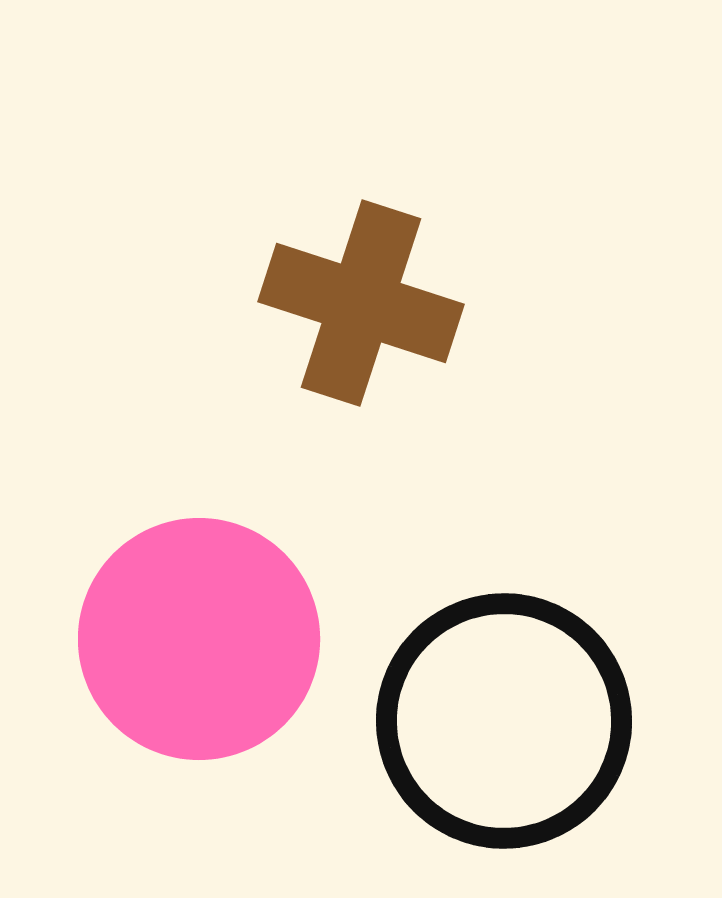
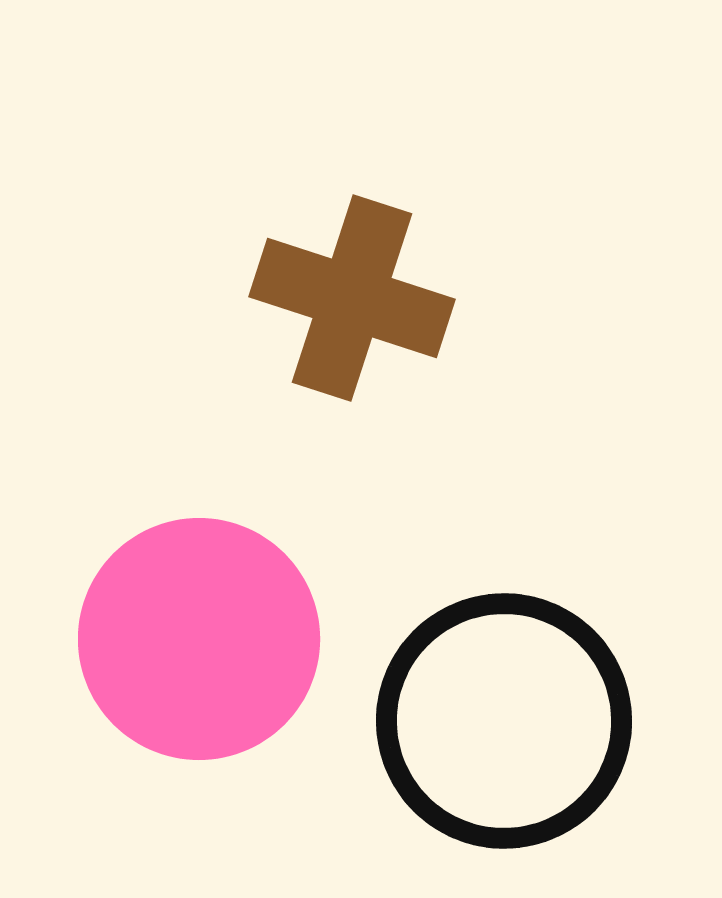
brown cross: moved 9 px left, 5 px up
